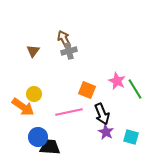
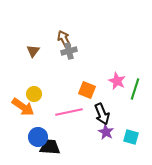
green line: rotated 50 degrees clockwise
